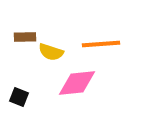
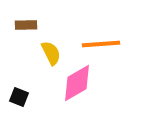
brown rectangle: moved 1 px right, 12 px up
yellow semicircle: moved 1 px down; rotated 135 degrees counterclockwise
pink diamond: rotated 24 degrees counterclockwise
